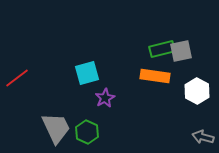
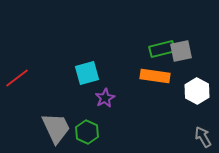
gray arrow: rotated 45 degrees clockwise
